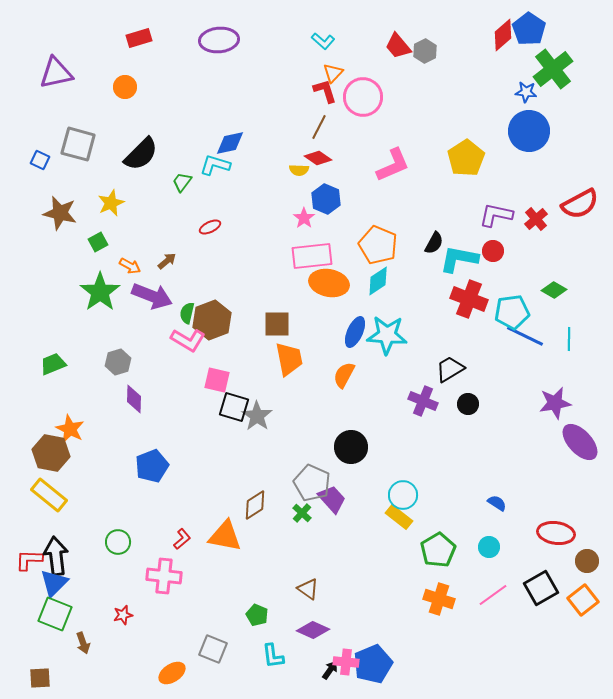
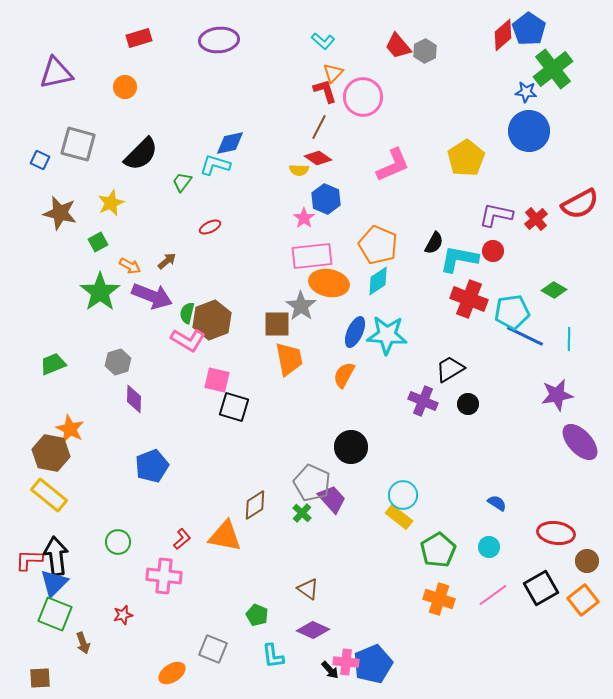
purple star at (555, 403): moved 2 px right, 8 px up
gray star at (257, 416): moved 44 px right, 110 px up
black arrow at (330, 670): rotated 102 degrees clockwise
